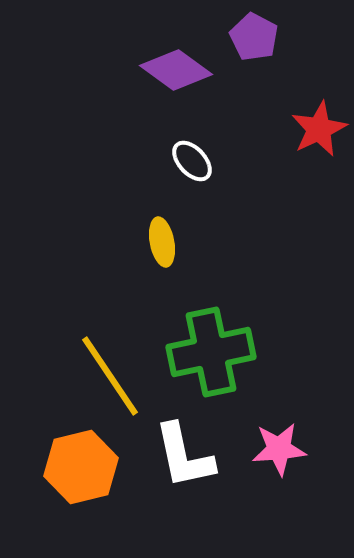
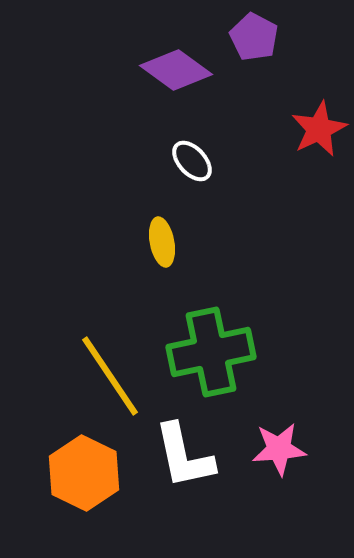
orange hexagon: moved 3 px right, 6 px down; rotated 20 degrees counterclockwise
